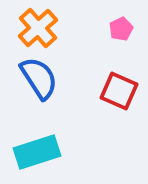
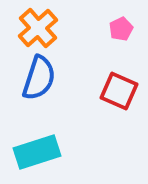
blue semicircle: rotated 51 degrees clockwise
